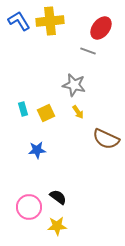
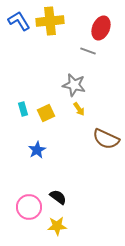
red ellipse: rotated 15 degrees counterclockwise
yellow arrow: moved 1 px right, 3 px up
blue star: rotated 24 degrees counterclockwise
